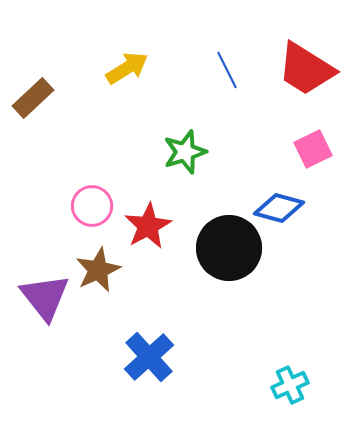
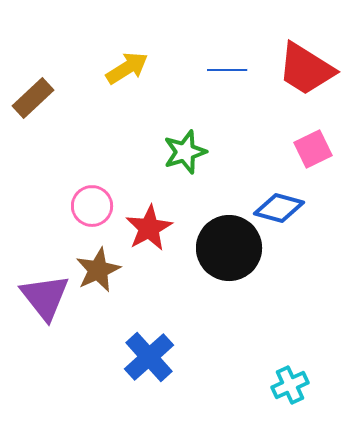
blue line: rotated 63 degrees counterclockwise
red star: moved 1 px right, 2 px down
